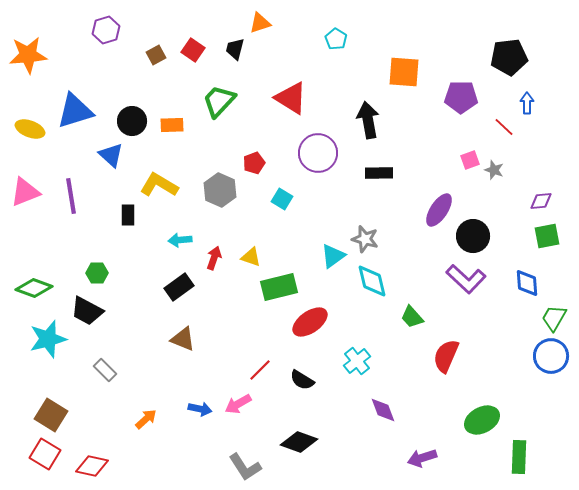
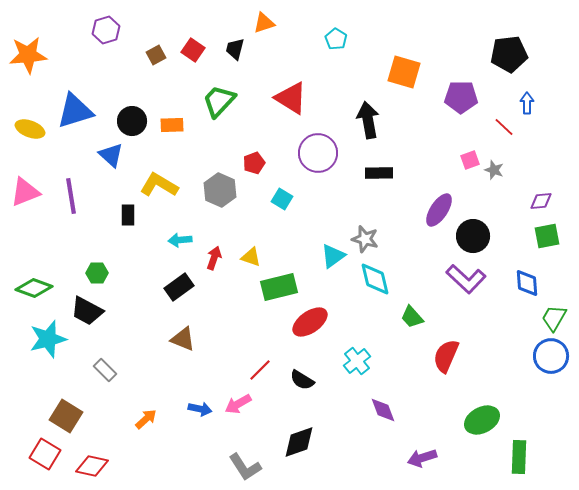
orange triangle at (260, 23): moved 4 px right
black pentagon at (509, 57): moved 3 px up
orange square at (404, 72): rotated 12 degrees clockwise
cyan diamond at (372, 281): moved 3 px right, 2 px up
brown square at (51, 415): moved 15 px right, 1 px down
black diamond at (299, 442): rotated 39 degrees counterclockwise
